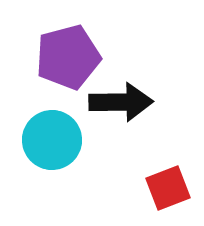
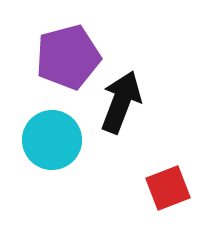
black arrow: rotated 68 degrees counterclockwise
